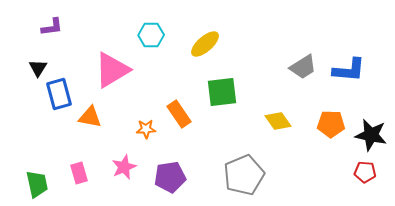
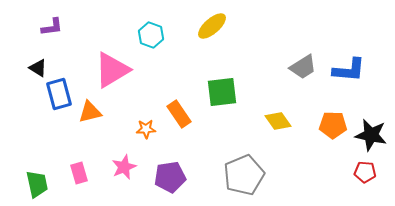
cyan hexagon: rotated 20 degrees clockwise
yellow ellipse: moved 7 px right, 18 px up
black triangle: rotated 30 degrees counterclockwise
orange triangle: moved 5 px up; rotated 25 degrees counterclockwise
orange pentagon: moved 2 px right, 1 px down
